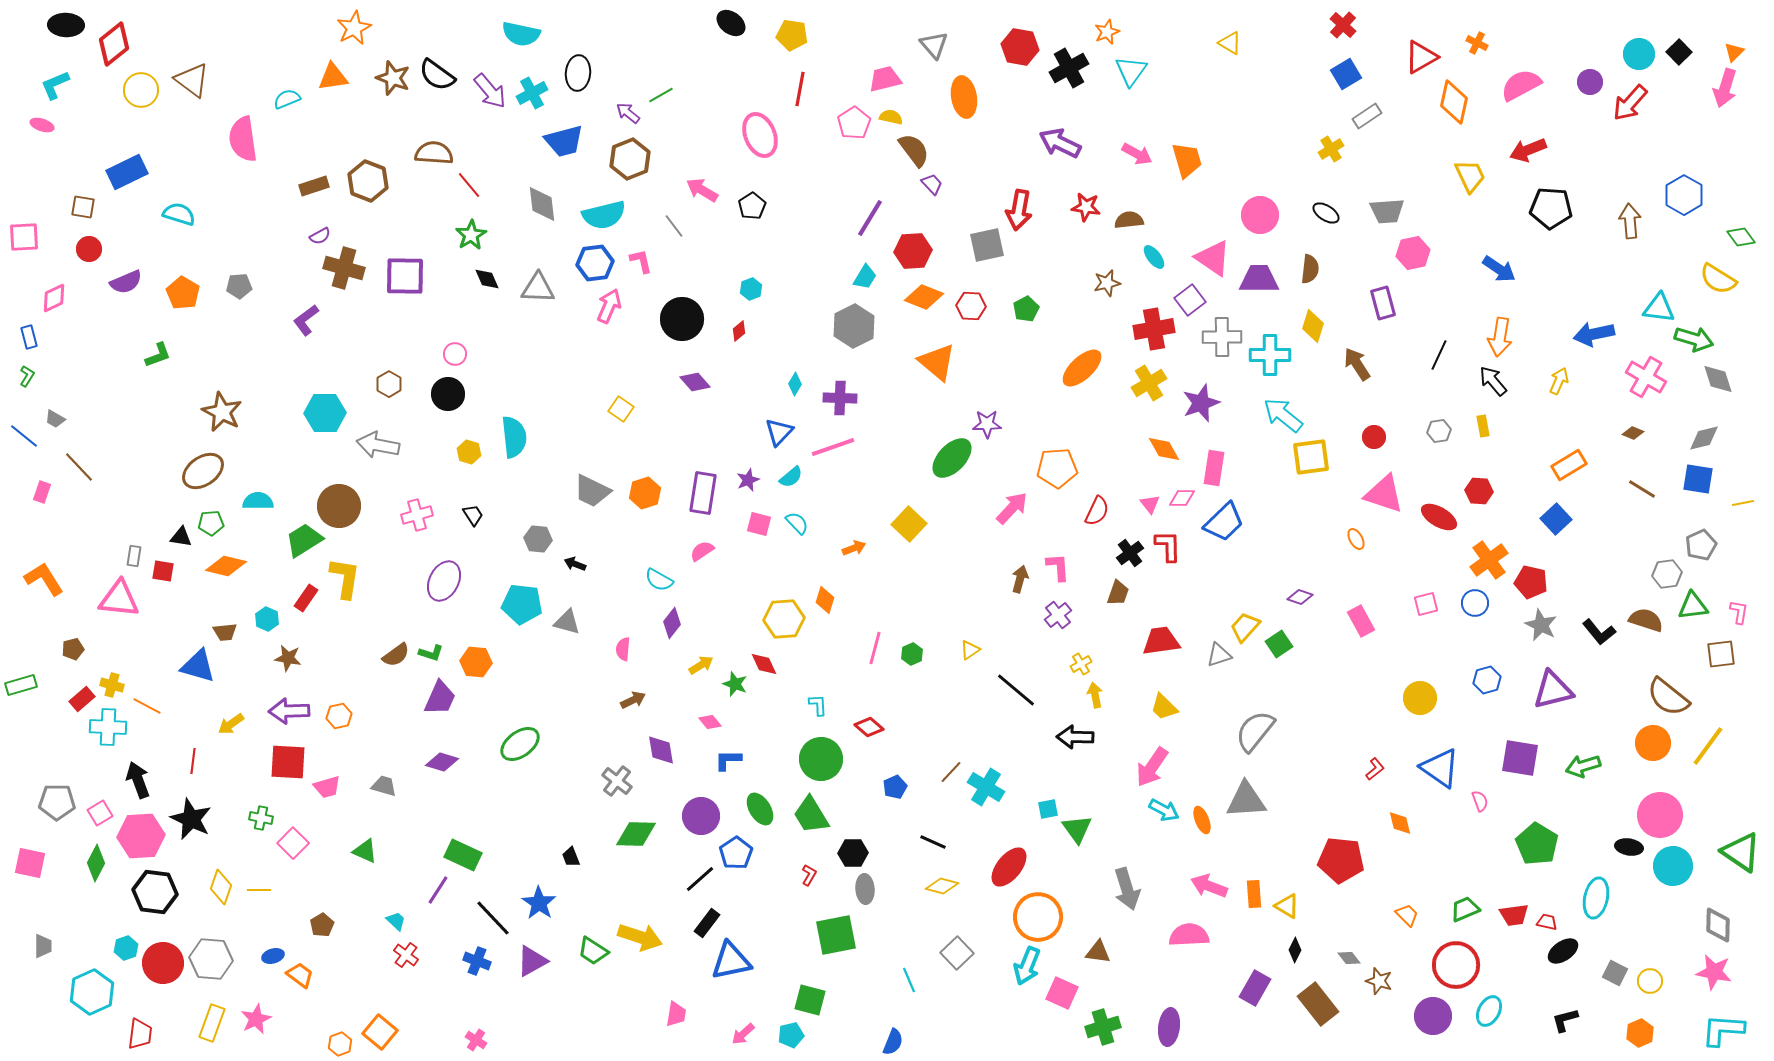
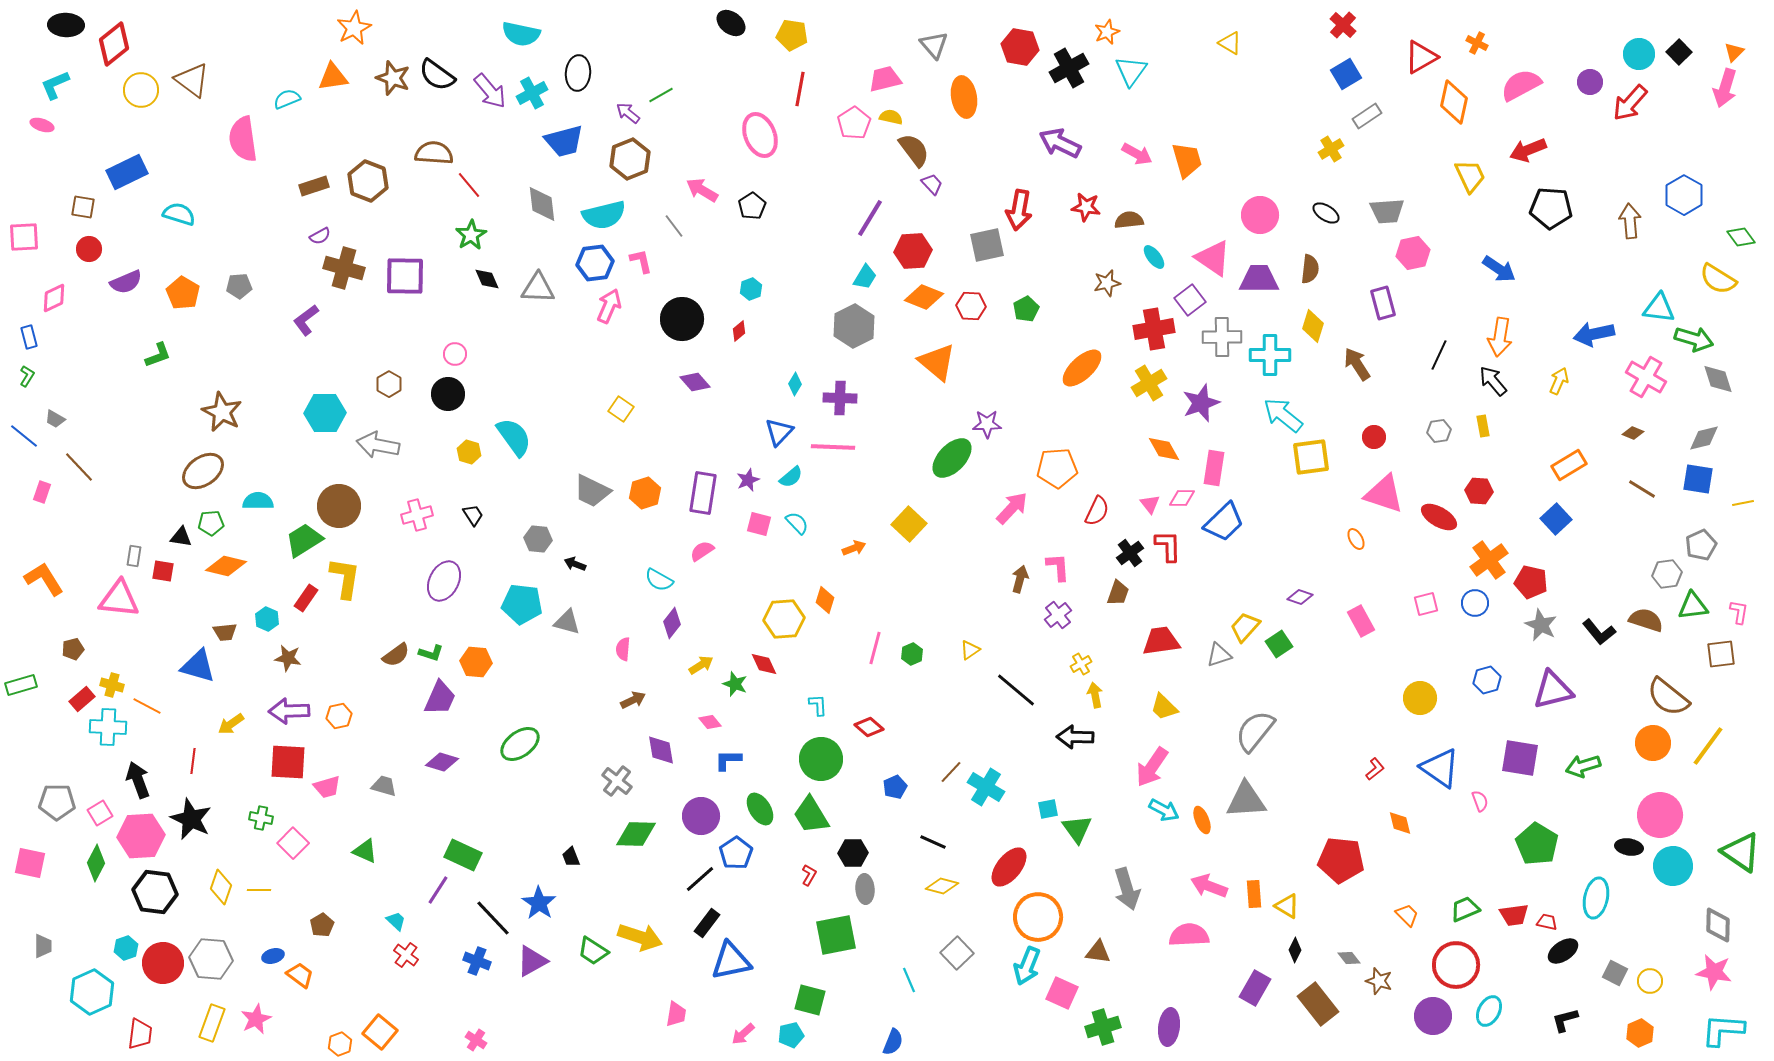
cyan semicircle at (514, 437): rotated 30 degrees counterclockwise
pink line at (833, 447): rotated 21 degrees clockwise
